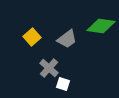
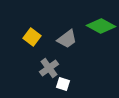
green diamond: rotated 20 degrees clockwise
yellow square: rotated 12 degrees counterclockwise
gray cross: rotated 12 degrees clockwise
